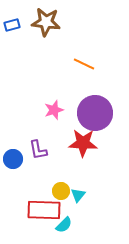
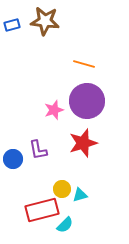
brown star: moved 1 px left, 1 px up
orange line: rotated 10 degrees counterclockwise
purple circle: moved 8 px left, 12 px up
red star: rotated 20 degrees counterclockwise
yellow circle: moved 1 px right, 2 px up
cyan triangle: moved 2 px right; rotated 35 degrees clockwise
red rectangle: moved 2 px left; rotated 16 degrees counterclockwise
cyan semicircle: moved 1 px right
